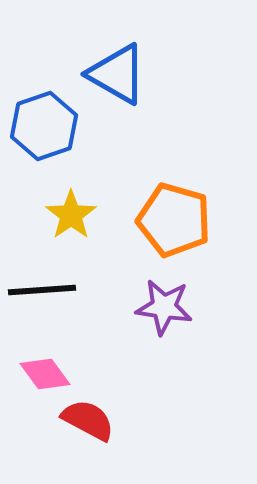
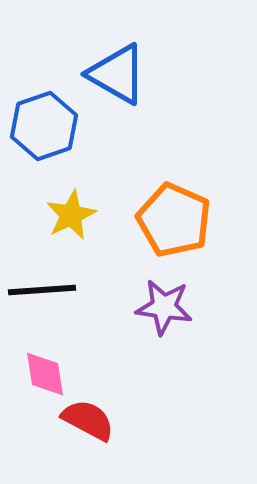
yellow star: rotated 9 degrees clockwise
orange pentagon: rotated 8 degrees clockwise
pink diamond: rotated 27 degrees clockwise
